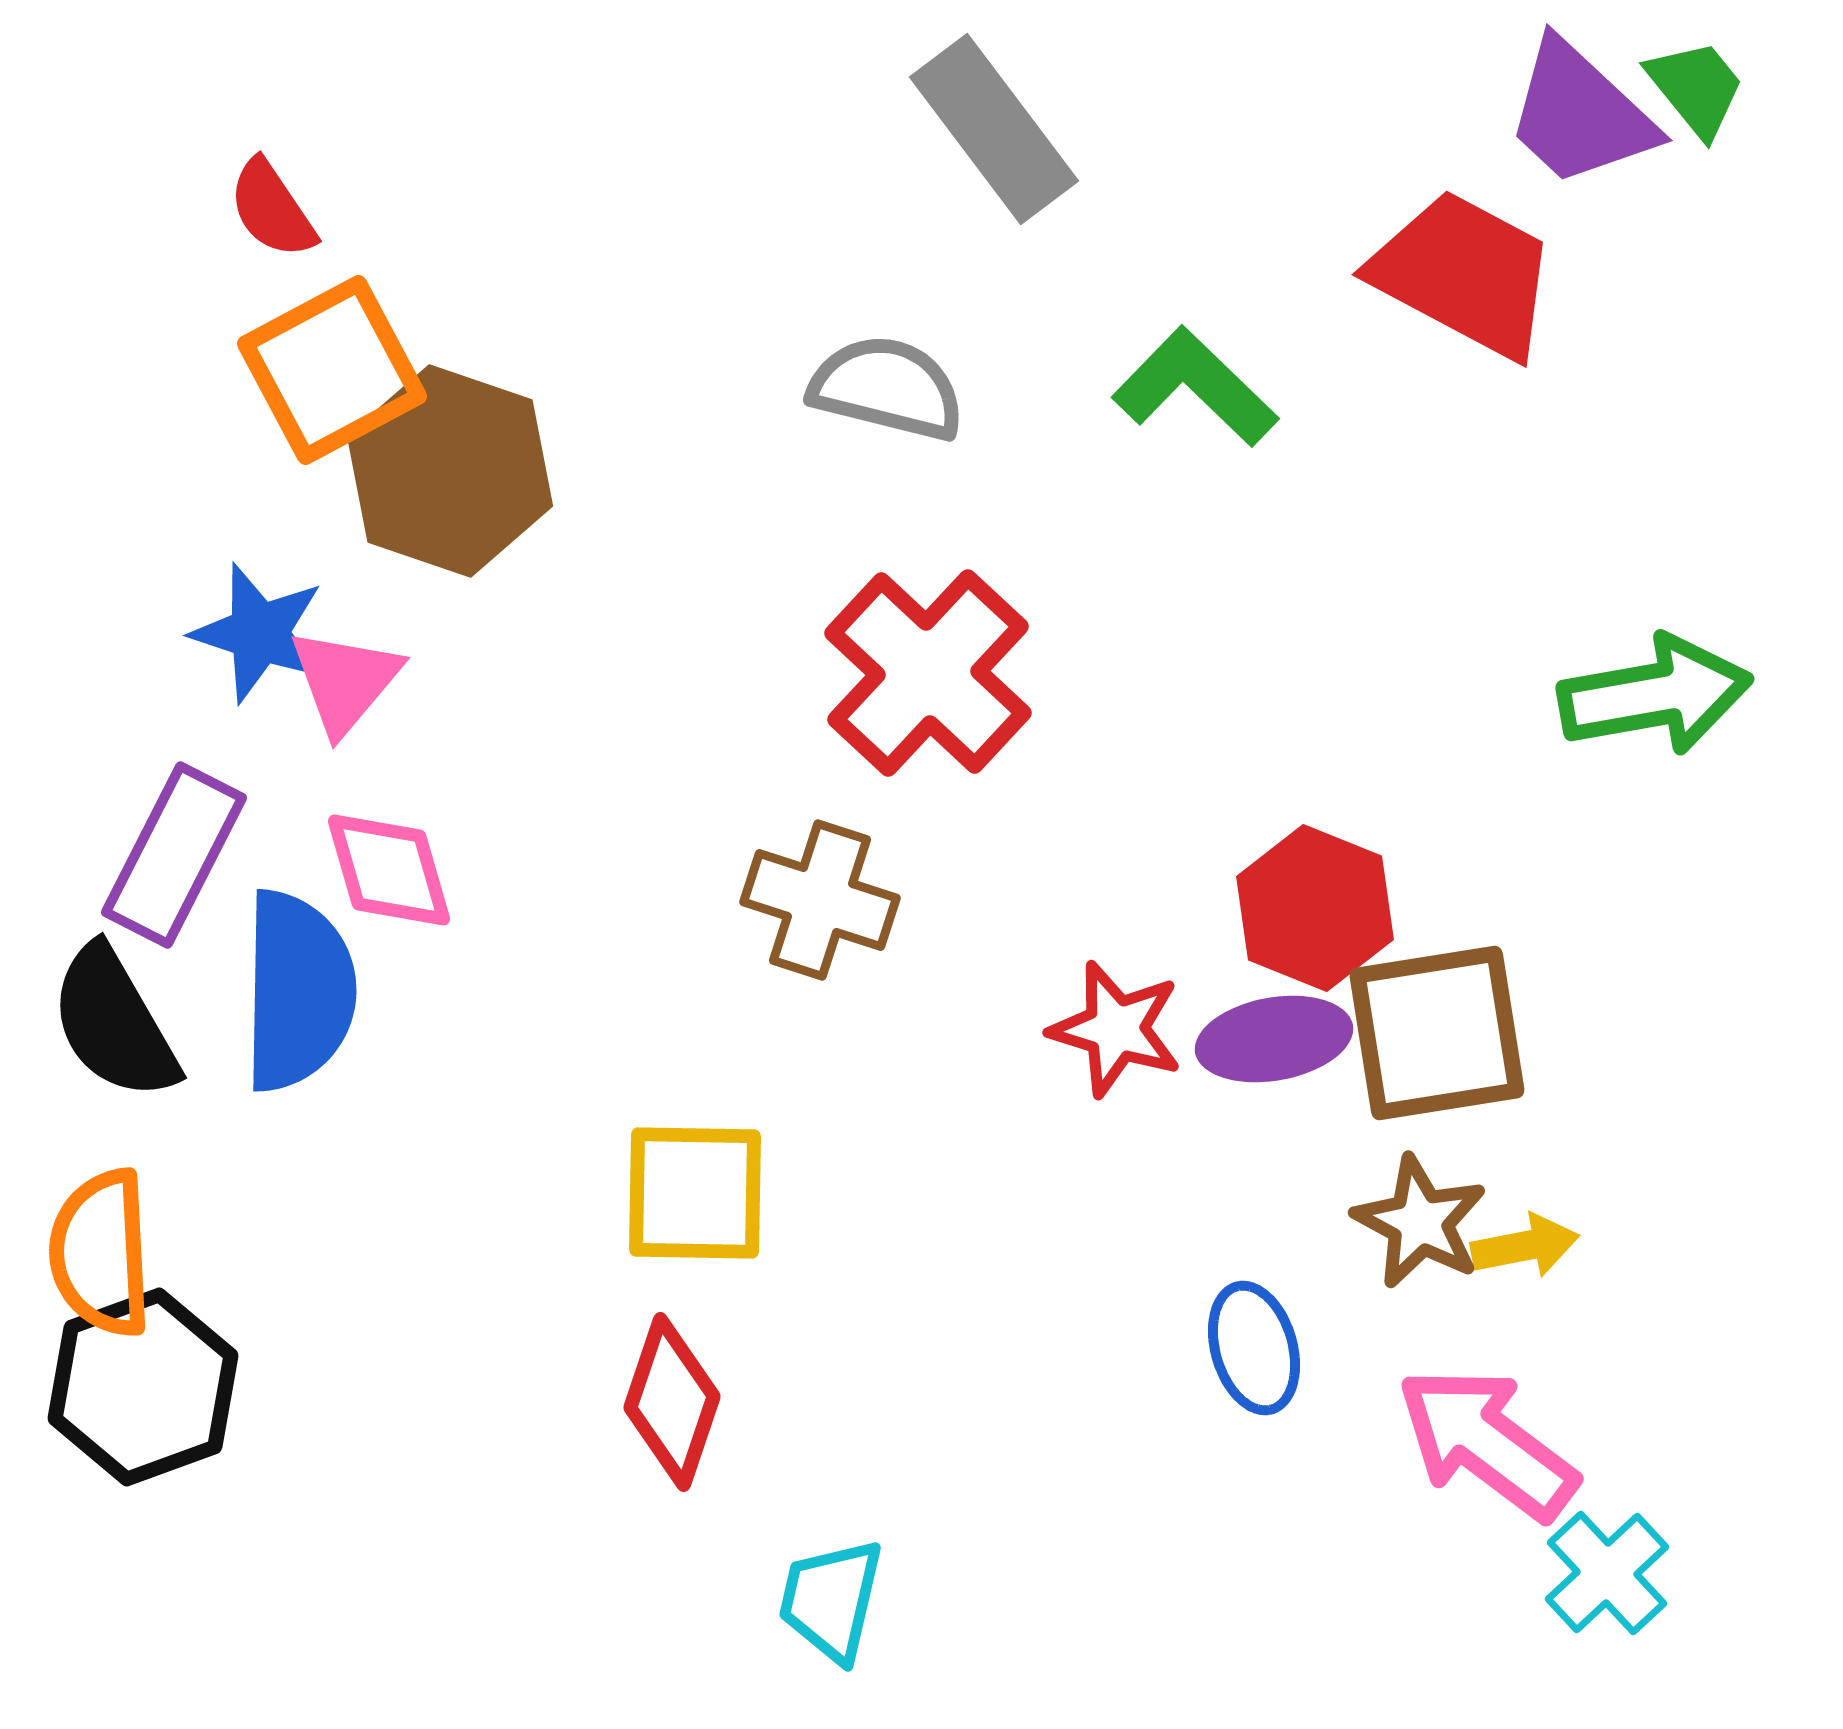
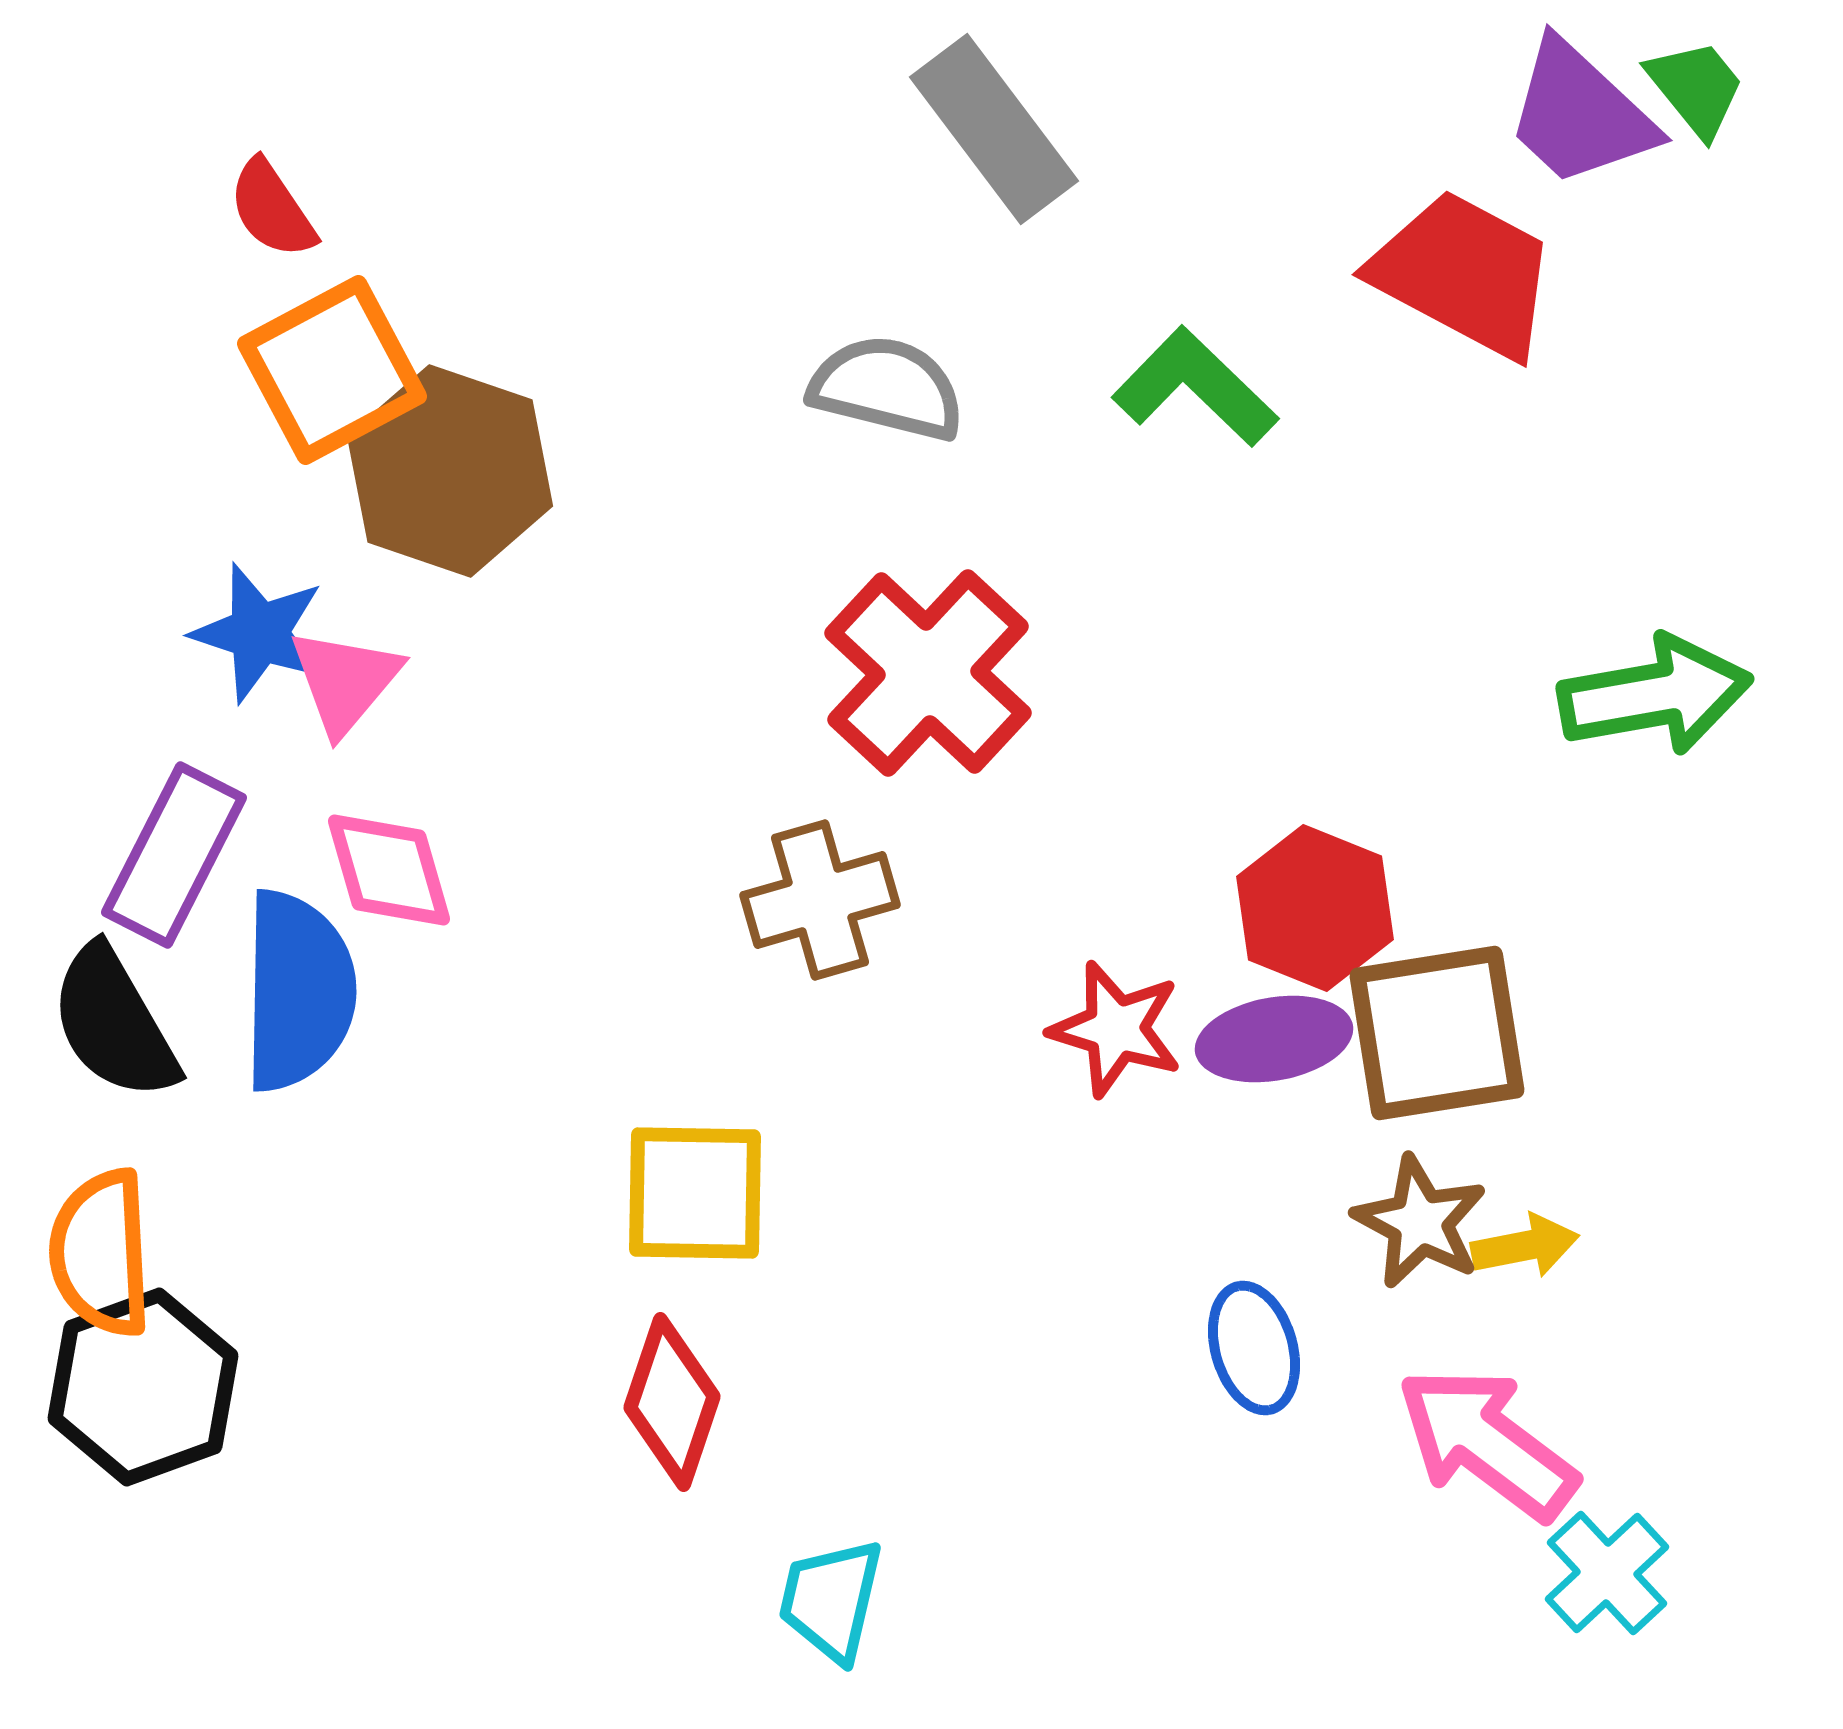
brown cross: rotated 34 degrees counterclockwise
